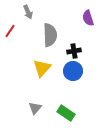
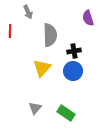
red line: rotated 32 degrees counterclockwise
